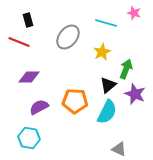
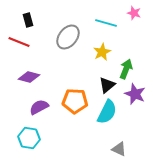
purple diamond: rotated 15 degrees clockwise
black triangle: moved 1 px left
